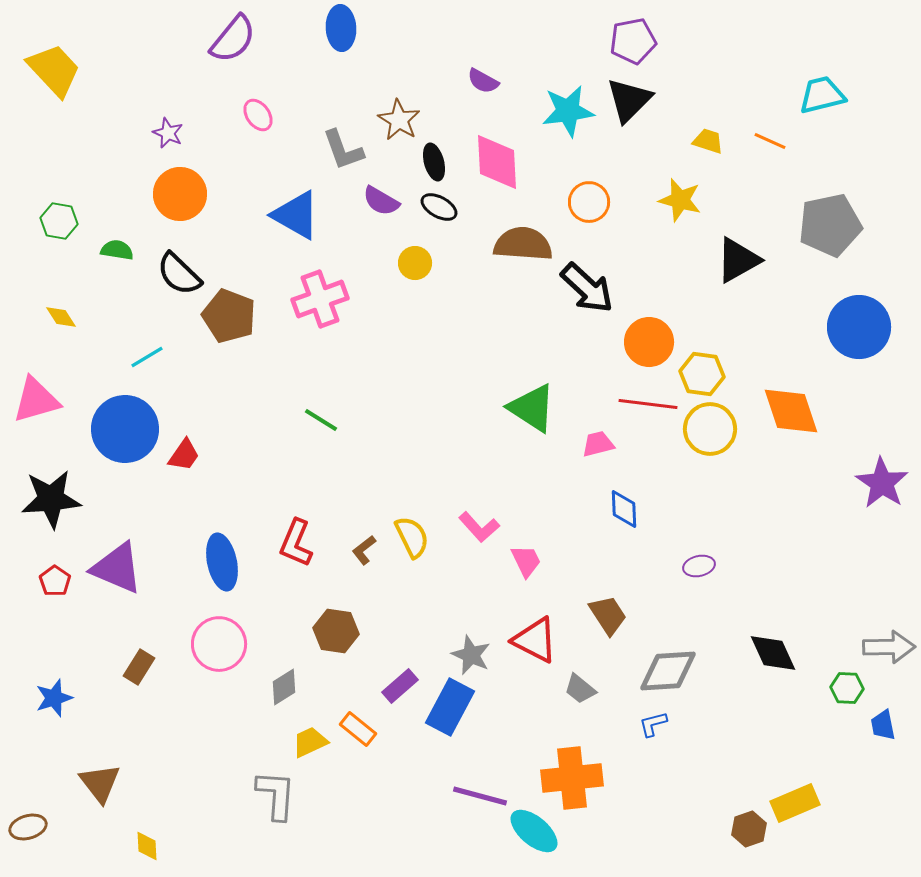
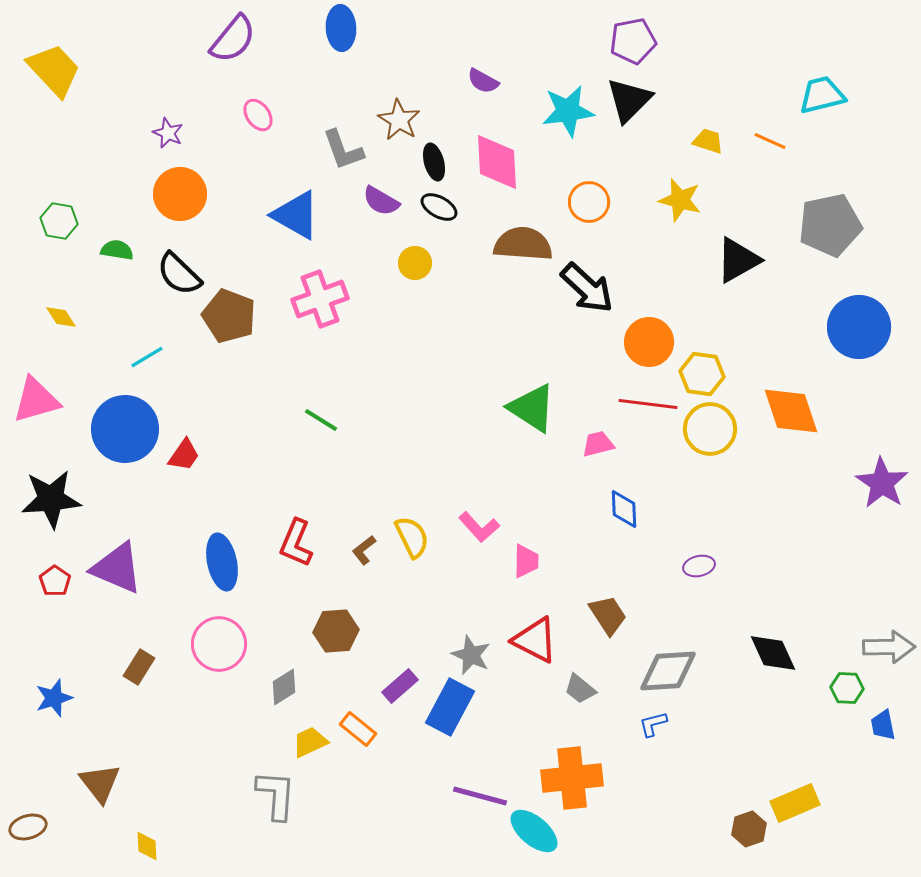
pink trapezoid at (526, 561): rotated 27 degrees clockwise
brown hexagon at (336, 631): rotated 12 degrees counterclockwise
